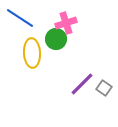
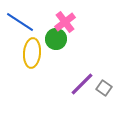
blue line: moved 4 px down
pink cross: moved 1 px left, 1 px up; rotated 20 degrees counterclockwise
yellow ellipse: rotated 8 degrees clockwise
